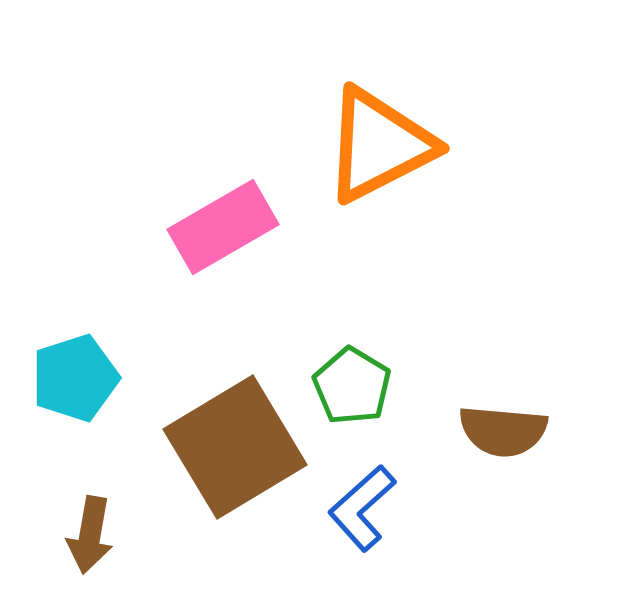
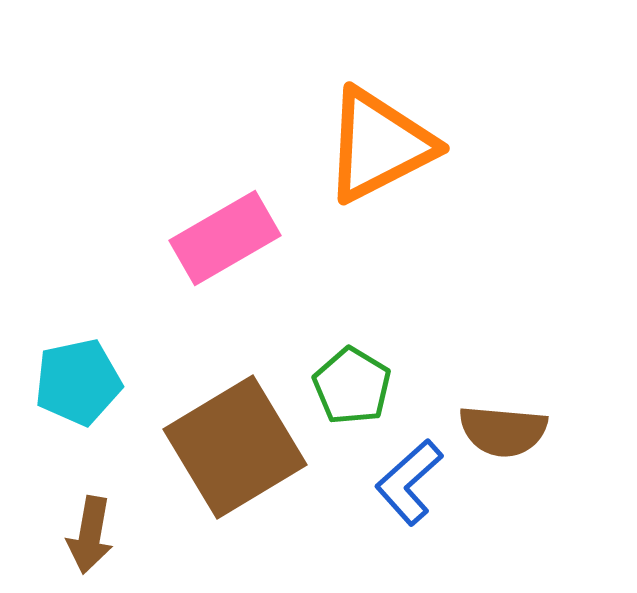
pink rectangle: moved 2 px right, 11 px down
cyan pentagon: moved 3 px right, 4 px down; rotated 6 degrees clockwise
blue L-shape: moved 47 px right, 26 px up
